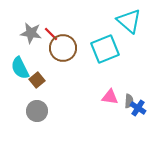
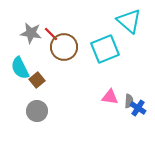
brown circle: moved 1 px right, 1 px up
